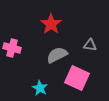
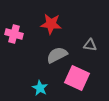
red star: rotated 30 degrees counterclockwise
pink cross: moved 2 px right, 14 px up
